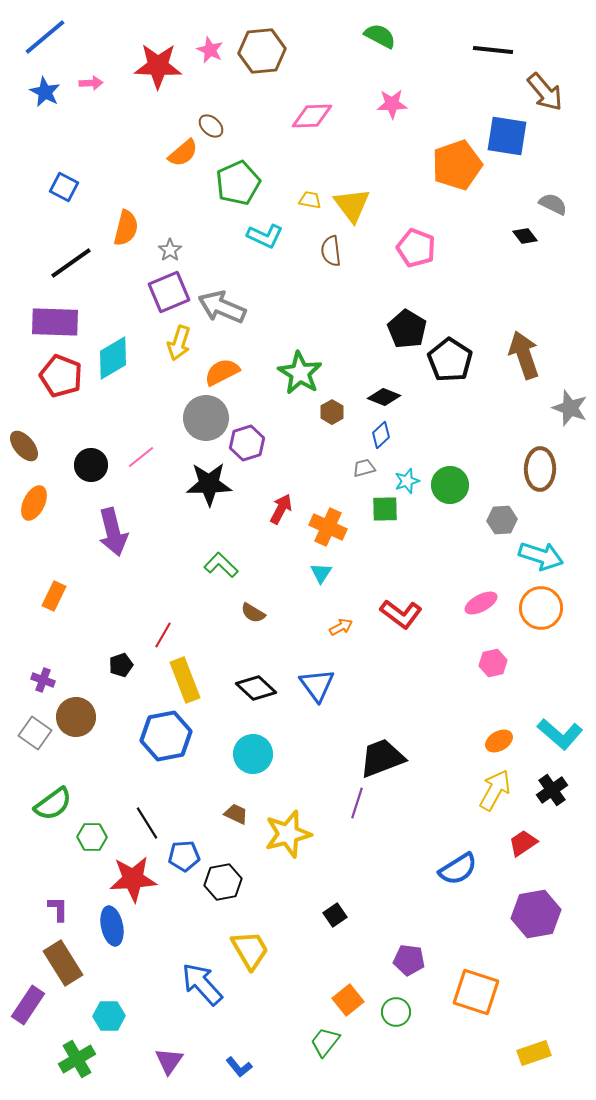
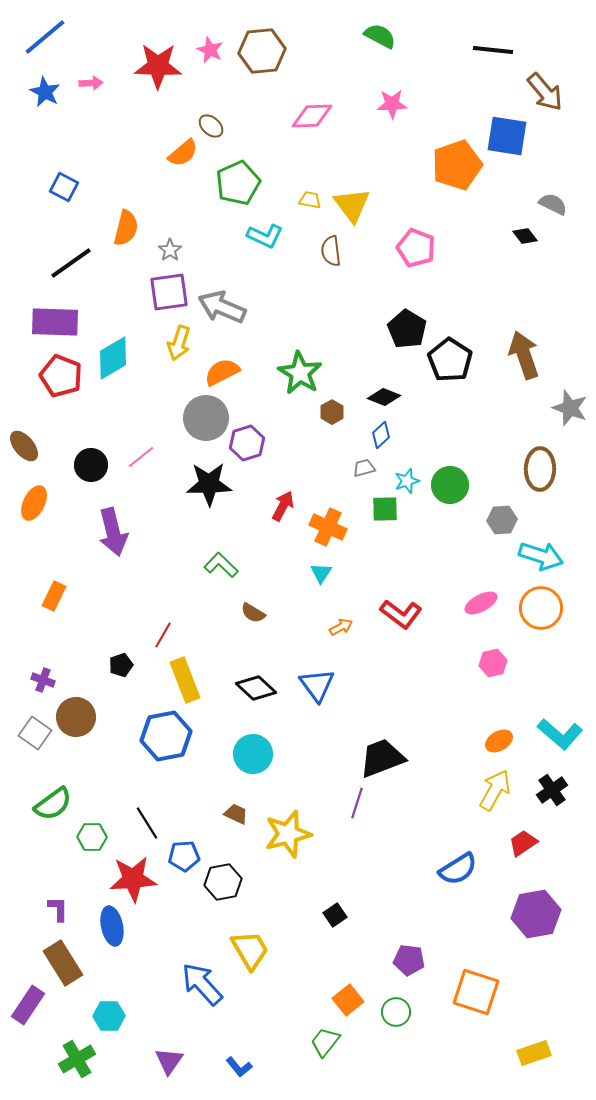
purple square at (169, 292): rotated 15 degrees clockwise
red arrow at (281, 509): moved 2 px right, 3 px up
